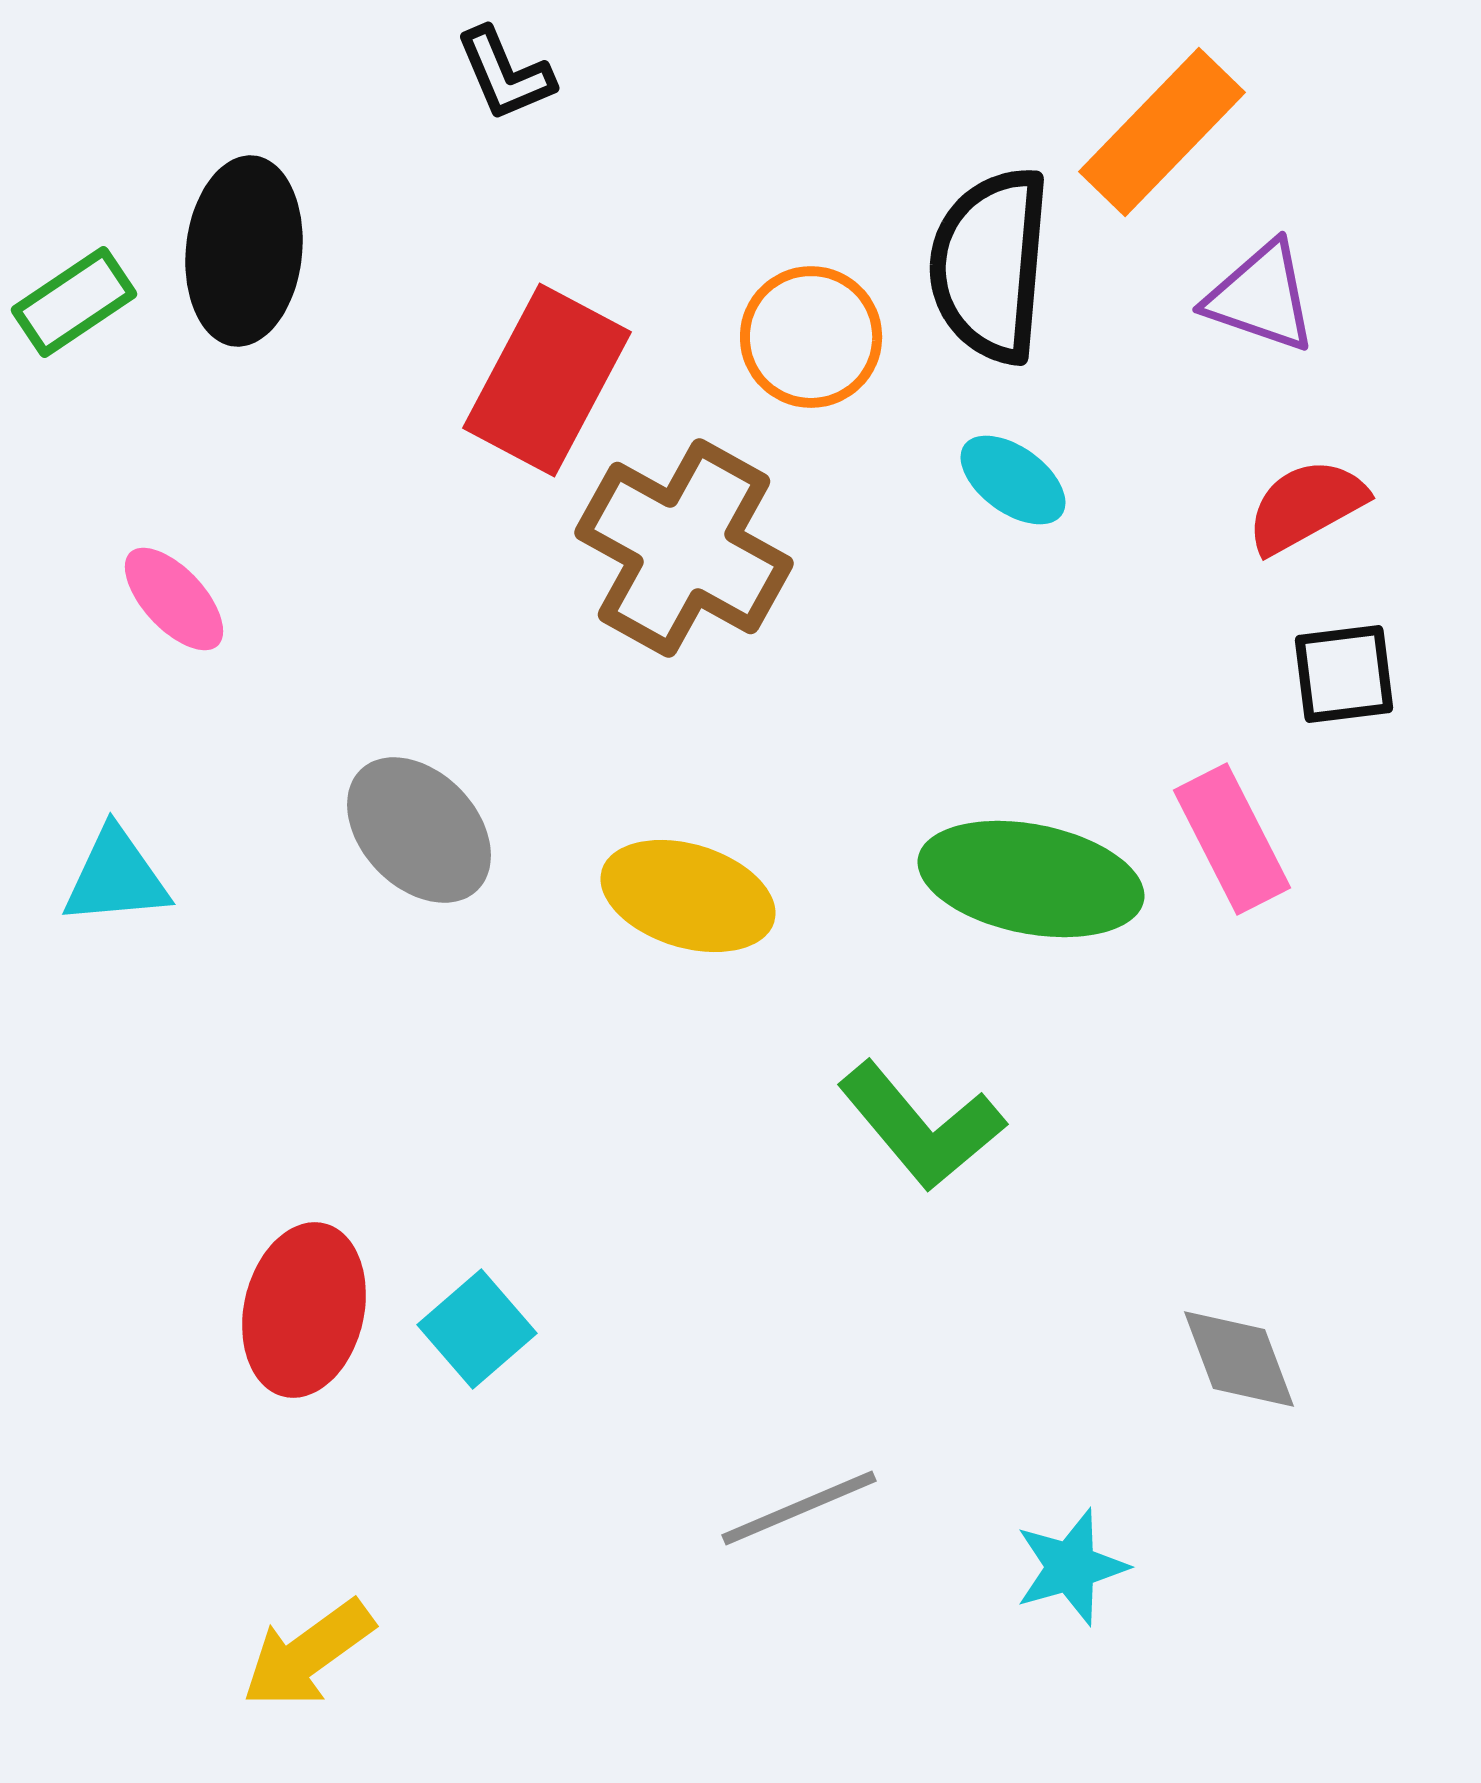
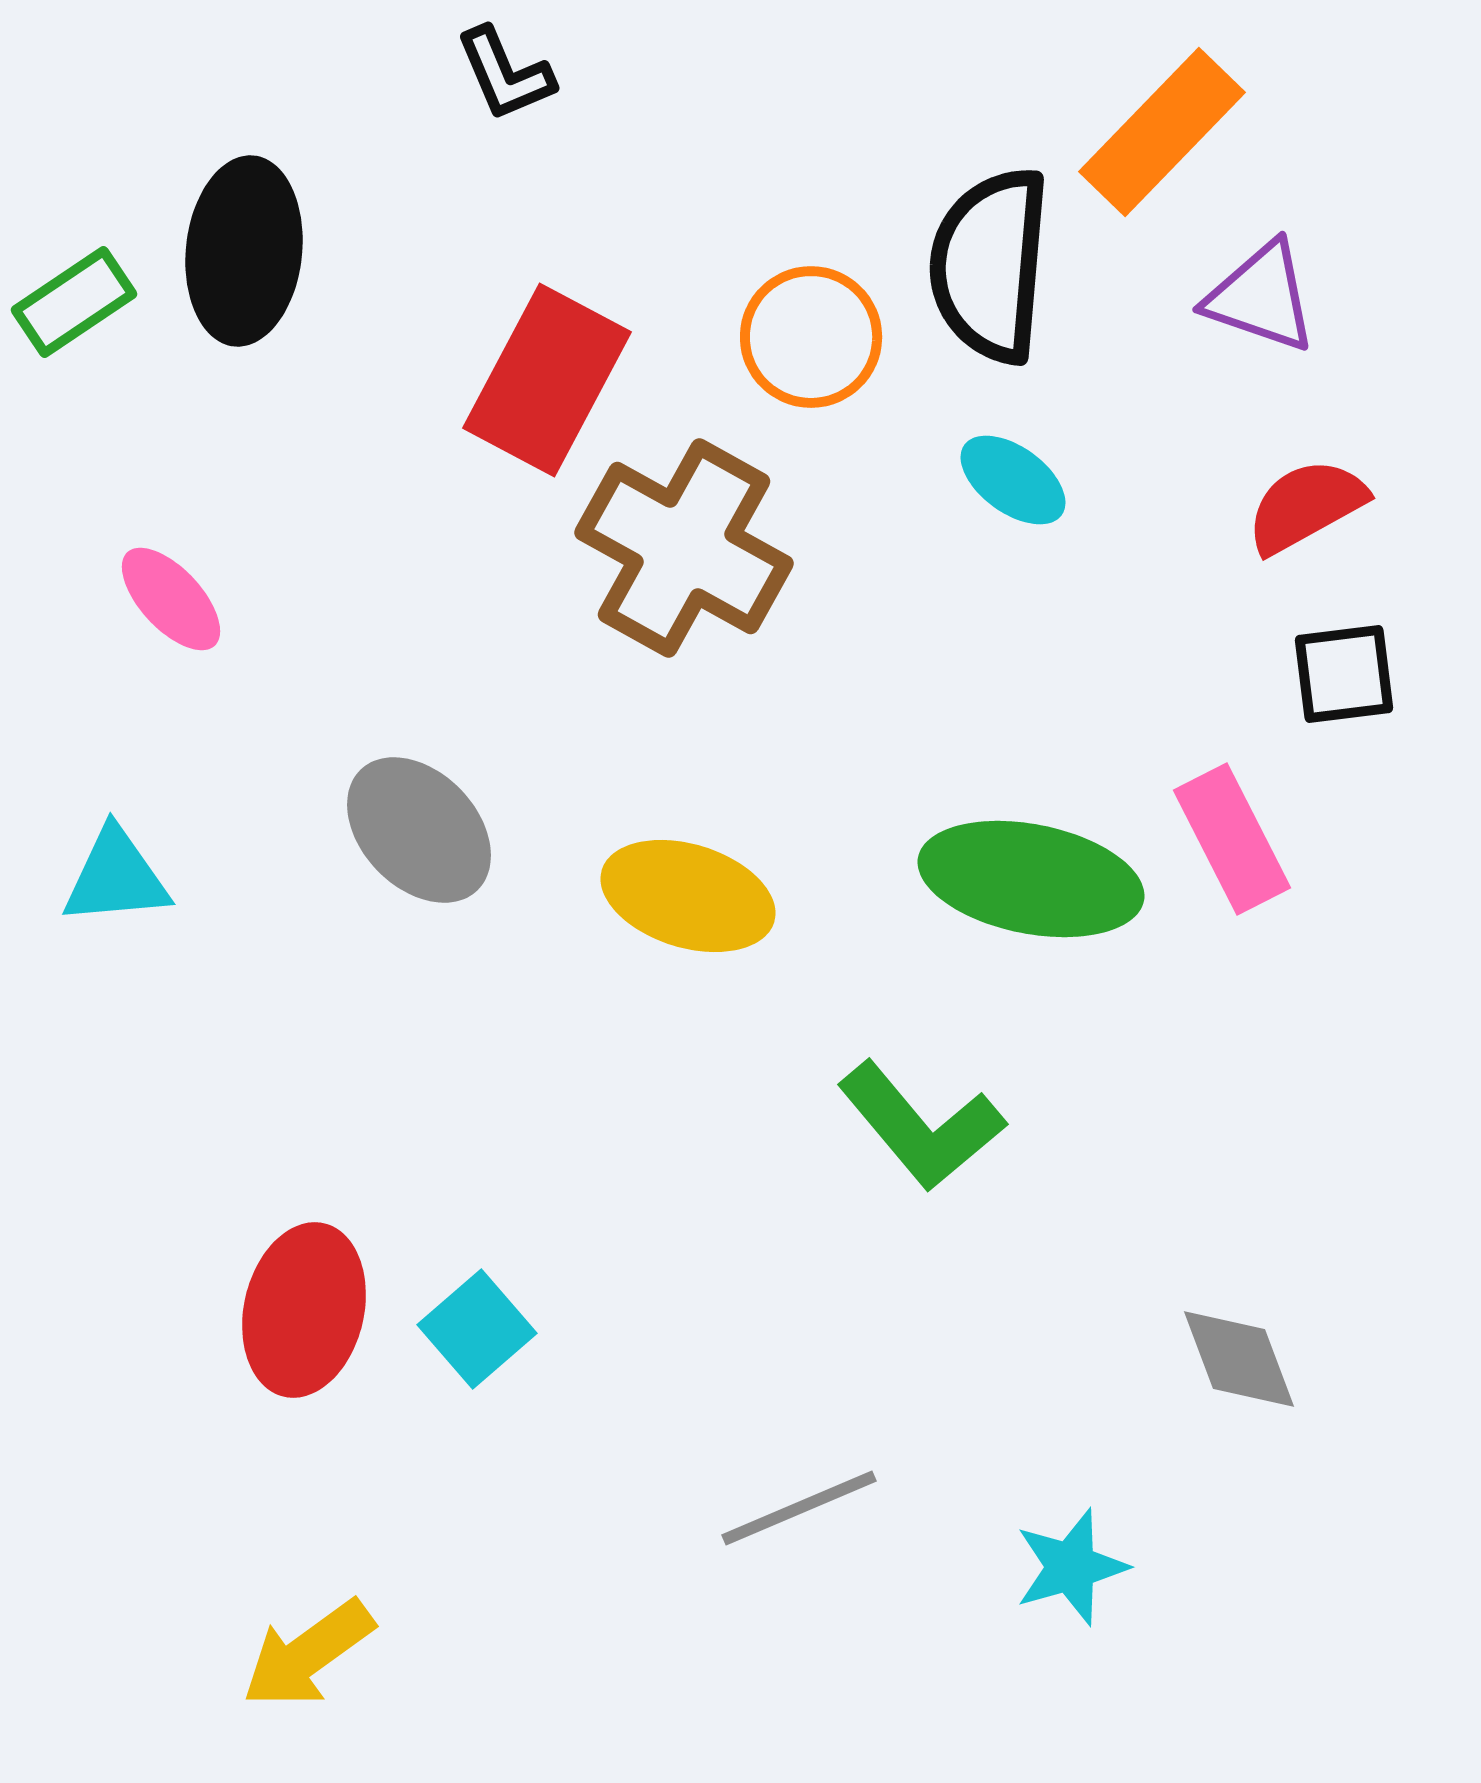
pink ellipse: moved 3 px left
